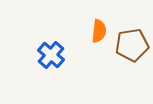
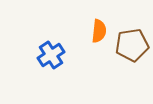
blue cross: rotated 16 degrees clockwise
